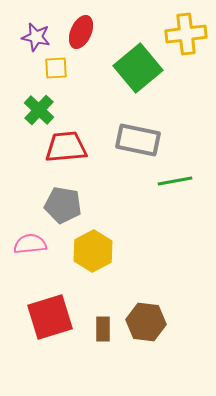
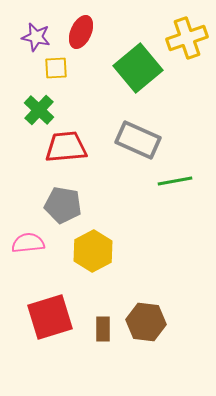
yellow cross: moved 1 px right, 4 px down; rotated 12 degrees counterclockwise
gray rectangle: rotated 12 degrees clockwise
pink semicircle: moved 2 px left, 1 px up
